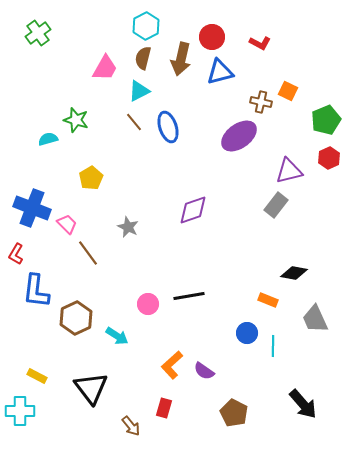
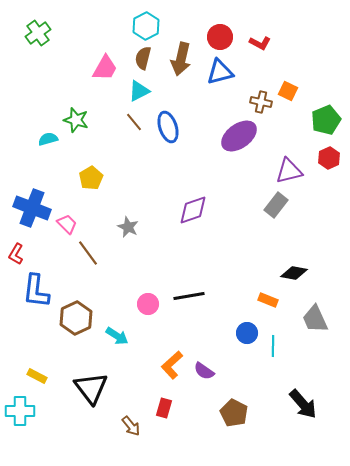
red circle at (212, 37): moved 8 px right
